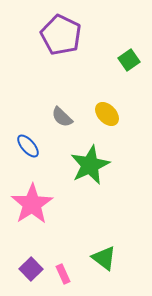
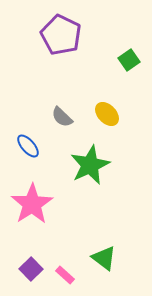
pink rectangle: moved 2 px right, 1 px down; rotated 24 degrees counterclockwise
